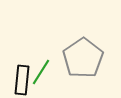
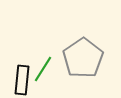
green line: moved 2 px right, 3 px up
